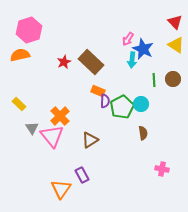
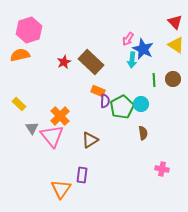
purple rectangle: rotated 35 degrees clockwise
